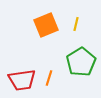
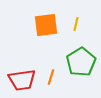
orange square: rotated 15 degrees clockwise
orange line: moved 2 px right, 1 px up
